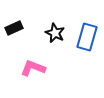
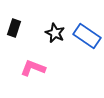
black rectangle: rotated 48 degrees counterclockwise
blue rectangle: moved 1 px up; rotated 72 degrees counterclockwise
